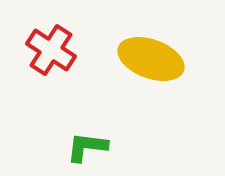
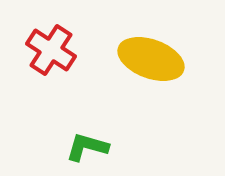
green L-shape: rotated 9 degrees clockwise
